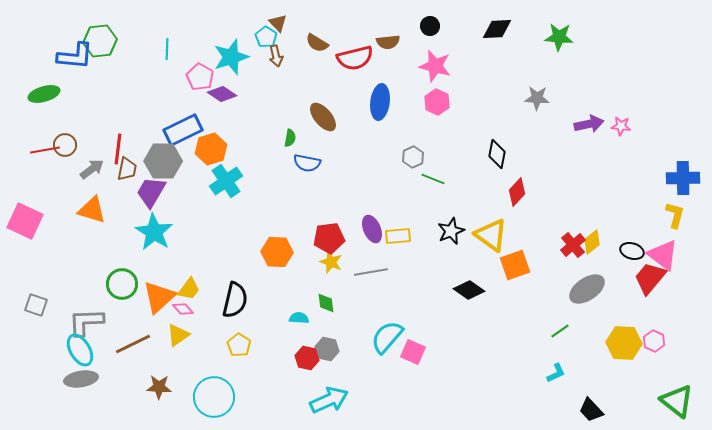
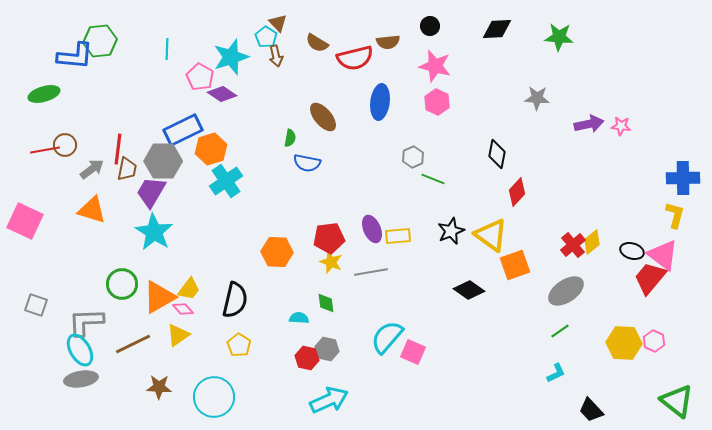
gray ellipse at (587, 289): moved 21 px left, 2 px down
orange triangle at (159, 297): rotated 12 degrees clockwise
